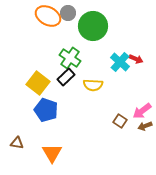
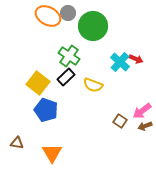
green cross: moved 1 px left, 2 px up
yellow semicircle: rotated 18 degrees clockwise
